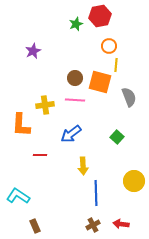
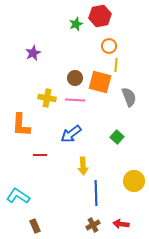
purple star: moved 2 px down
yellow cross: moved 2 px right, 7 px up; rotated 18 degrees clockwise
